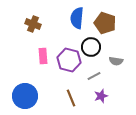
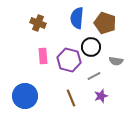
brown cross: moved 5 px right, 1 px up
